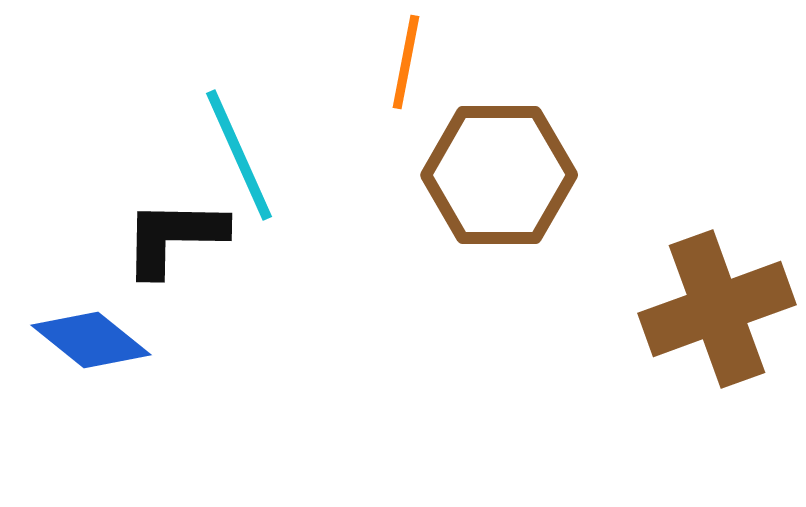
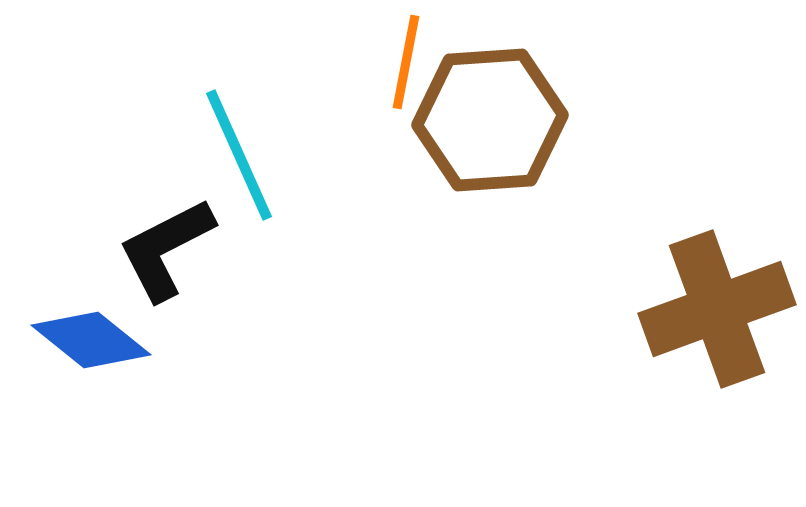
brown hexagon: moved 9 px left, 55 px up; rotated 4 degrees counterclockwise
black L-shape: moved 8 px left, 12 px down; rotated 28 degrees counterclockwise
